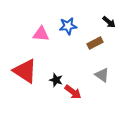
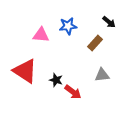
pink triangle: moved 1 px down
brown rectangle: rotated 21 degrees counterclockwise
gray triangle: rotated 42 degrees counterclockwise
